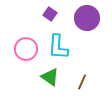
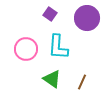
green triangle: moved 2 px right, 2 px down
